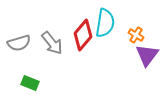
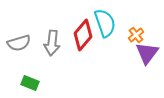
cyan semicircle: rotated 28 degrees counterclockwise
orange cross: rotated 21 degrees clockwise
gray arrow: rotated 45 degrees clockwise
purple triangle: moved 2 px up
